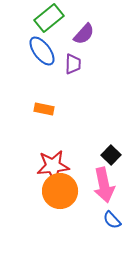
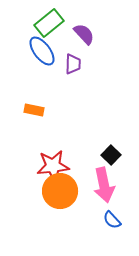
green rectangle: moved 5 px down
purple semicircle: rotated 85 degrees counterclockwise
orange rectangle: moved 10 px left, 1 px down
